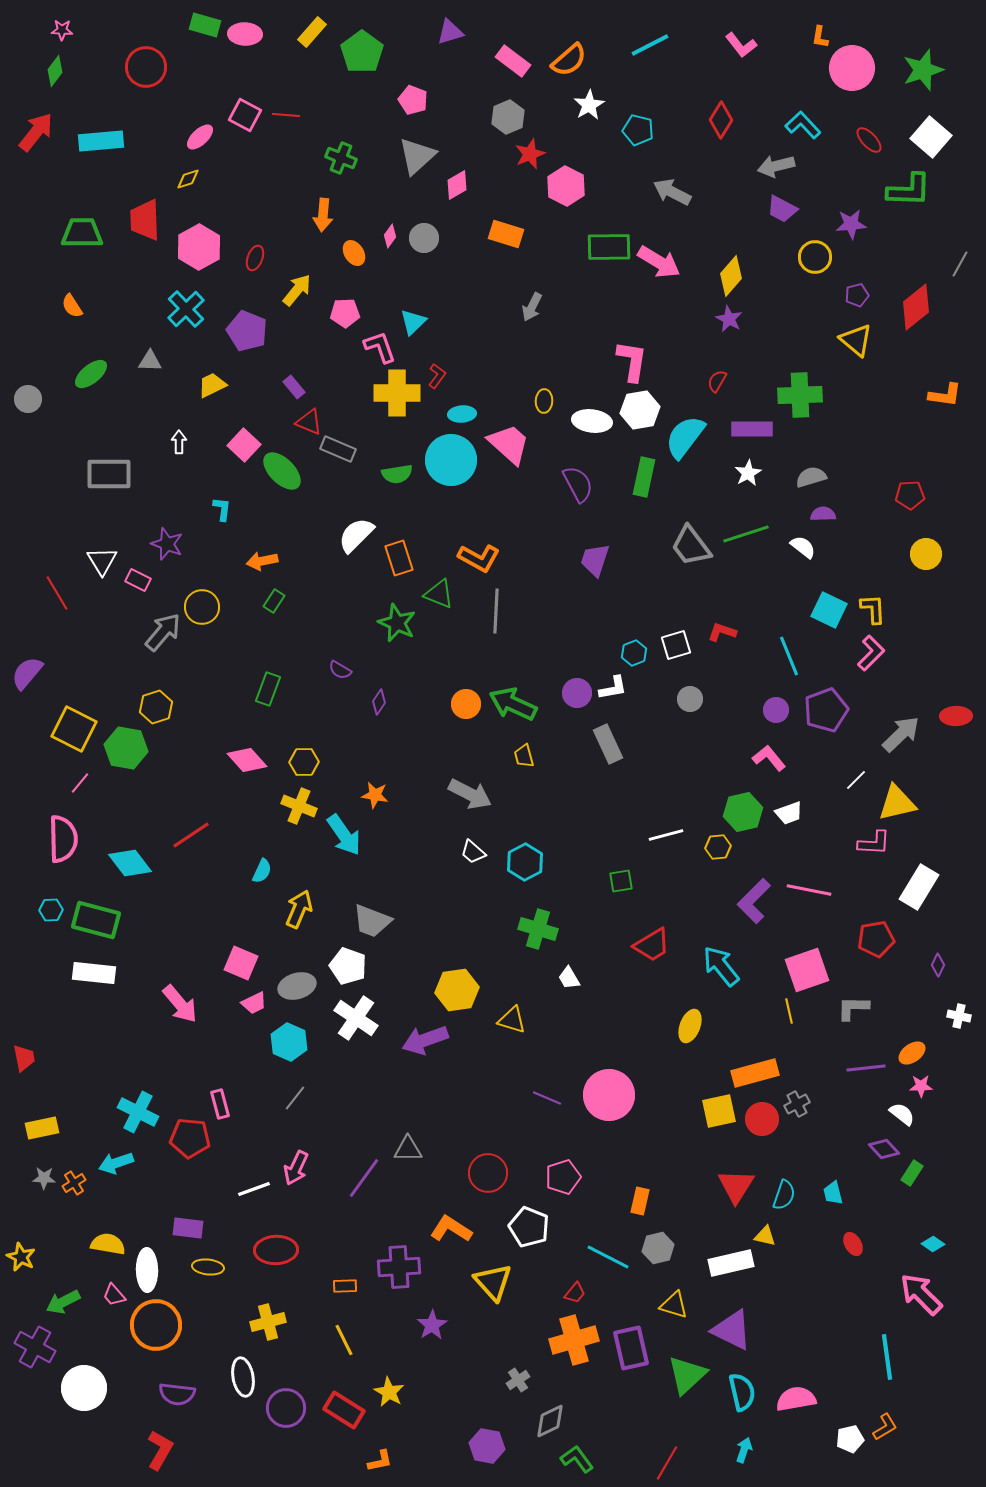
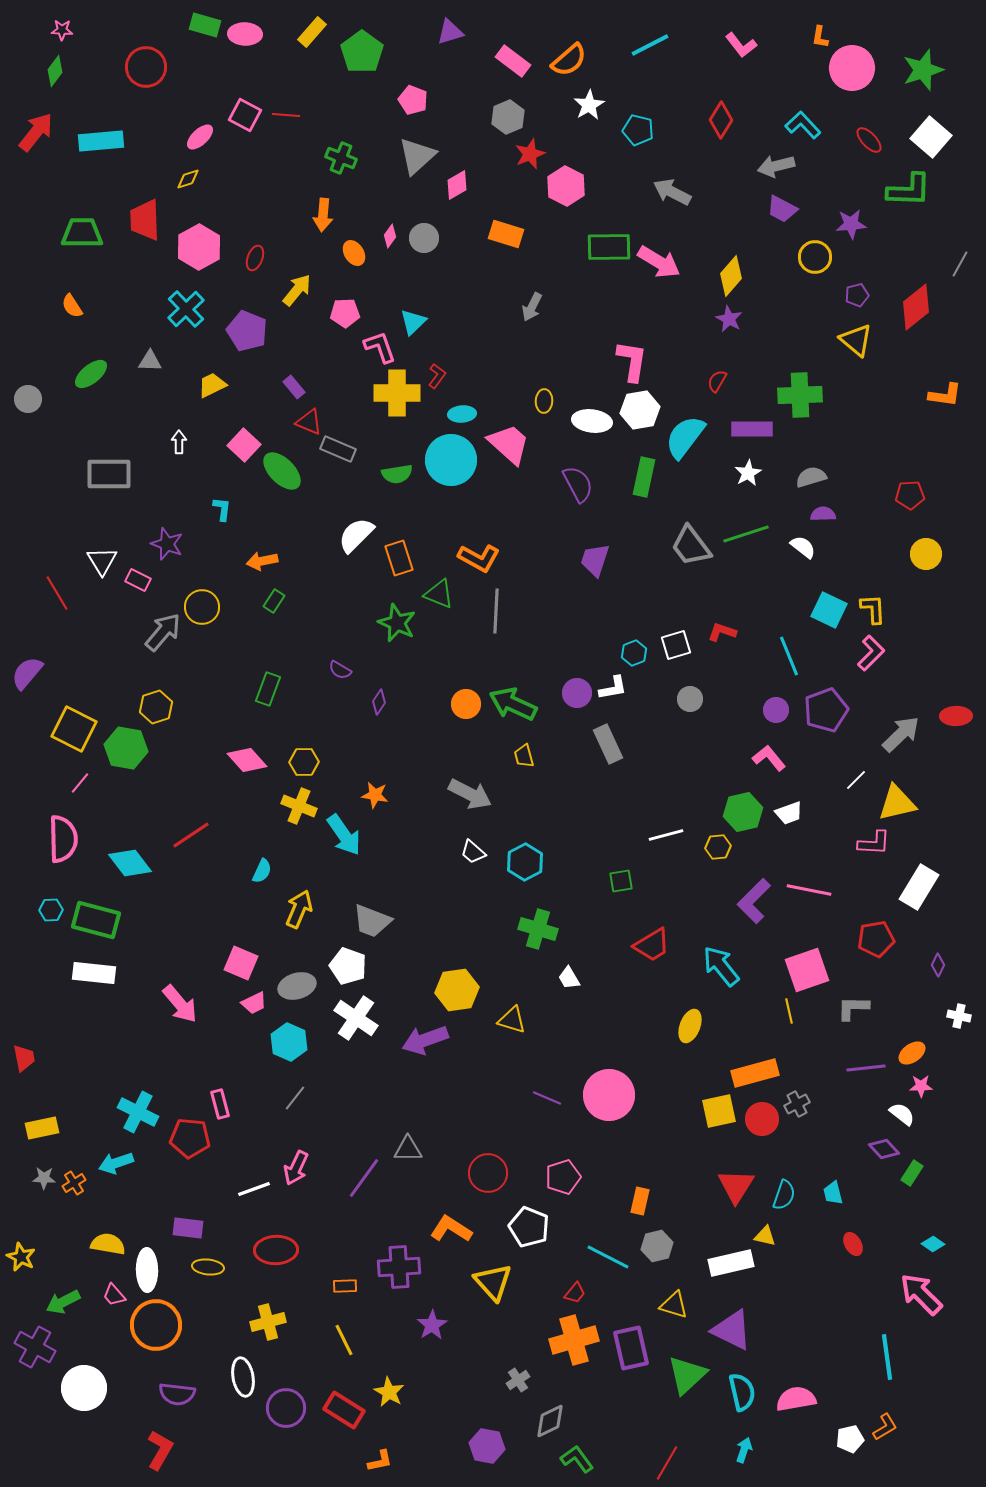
gray hexagon at (658, 1248): moved 1 px left, 2 px up
